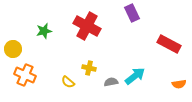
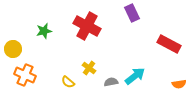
yellow cross: rotated 24 degrees clockwise
